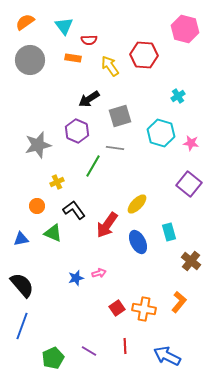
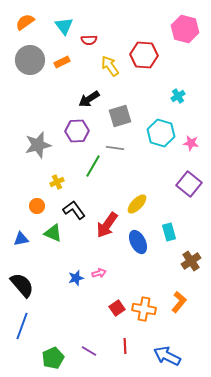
orange rectangle: moved 11 px left, 4 px down; rotated 35 degrees counterclockwise
purple hexagon: rotated 25 degrees counterclockwise
brown cross: rotated 18 degrees clockwise
